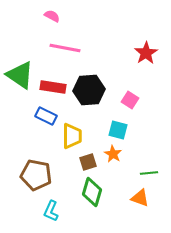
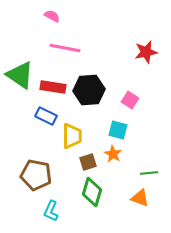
red star: moved 1 px up; rotated 20 degrees clockwise
